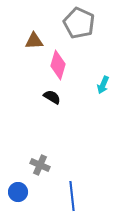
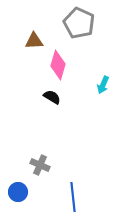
blue line: moved 1 px right, 1 px down
